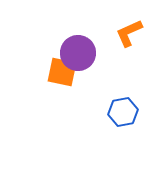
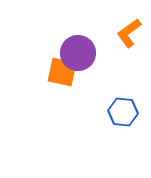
orange L-shape: rotated 12 degrees counterclockwise
blue hexagon: rotated 16 degrees clockwise
